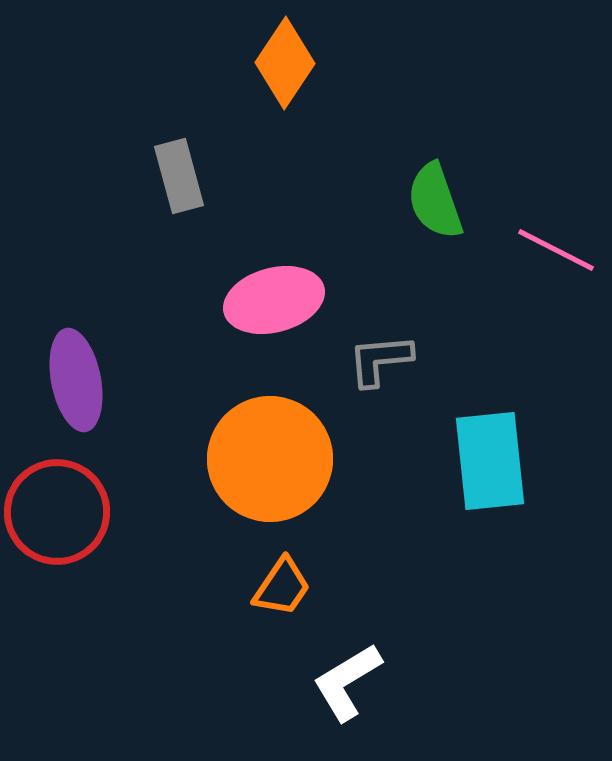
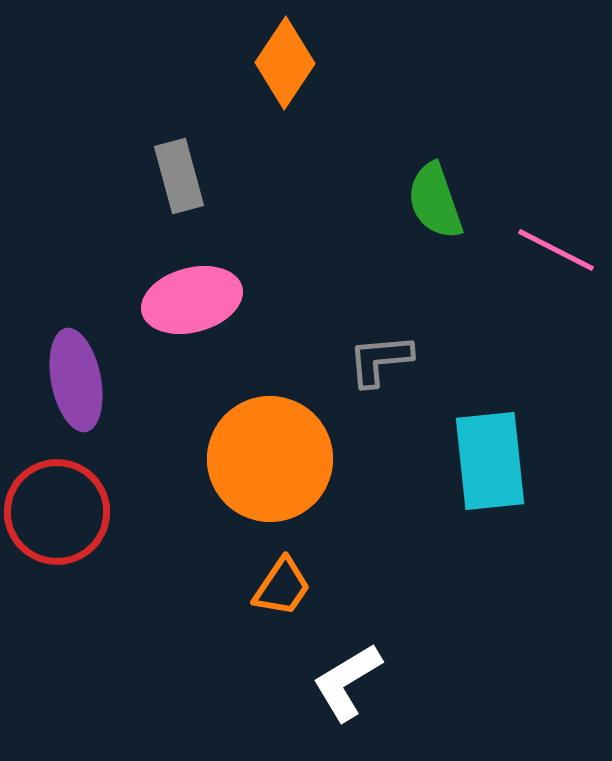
pink ellipse: moved 82 px left
